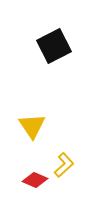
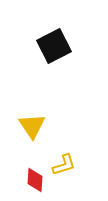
yellow L-shape: rotated 25 degrees clockwise
red diamond: rotated 70 degrees clockwise
